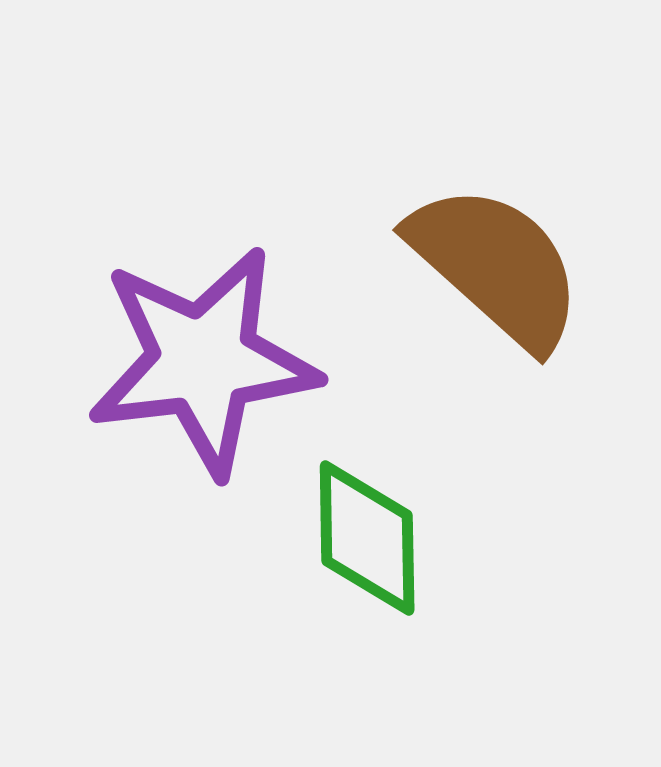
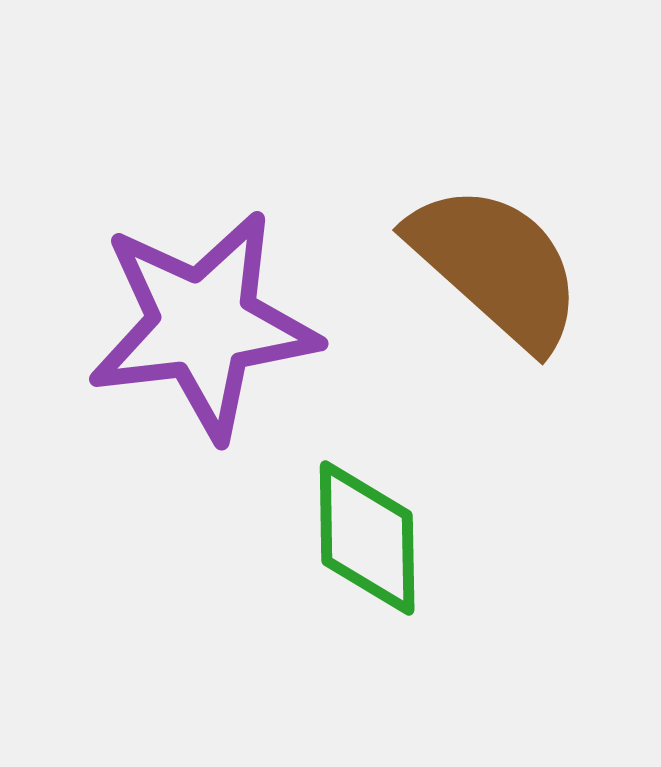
purple star: moved 36 px up
